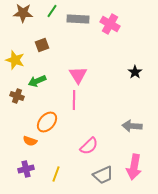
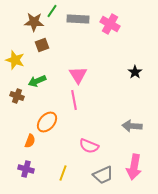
brown star: moved 11 px right, 9 px down
pink line: rotated 12 degrees counterclockwise
orange semicircle: rotated 88 degrees counterclockwise
pink semicircle: rotated 66 degrees clockwise
purple cross: rotated 28 degrees clockwise
yellow line: moved 7 px right, 1 px up
